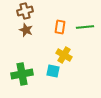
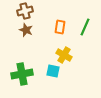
green line: rotated 60 degrees counterclockwise
